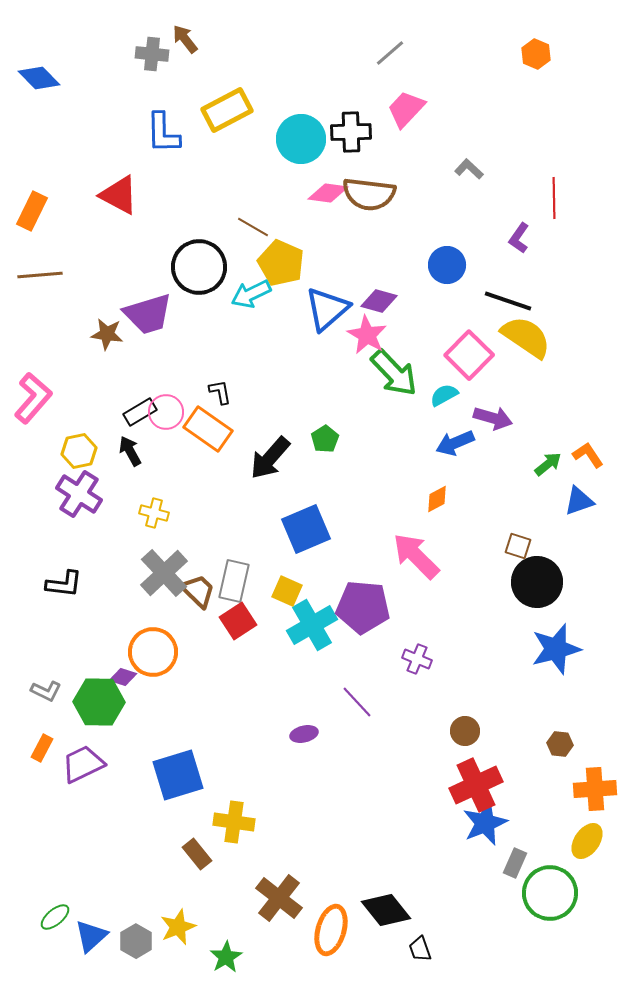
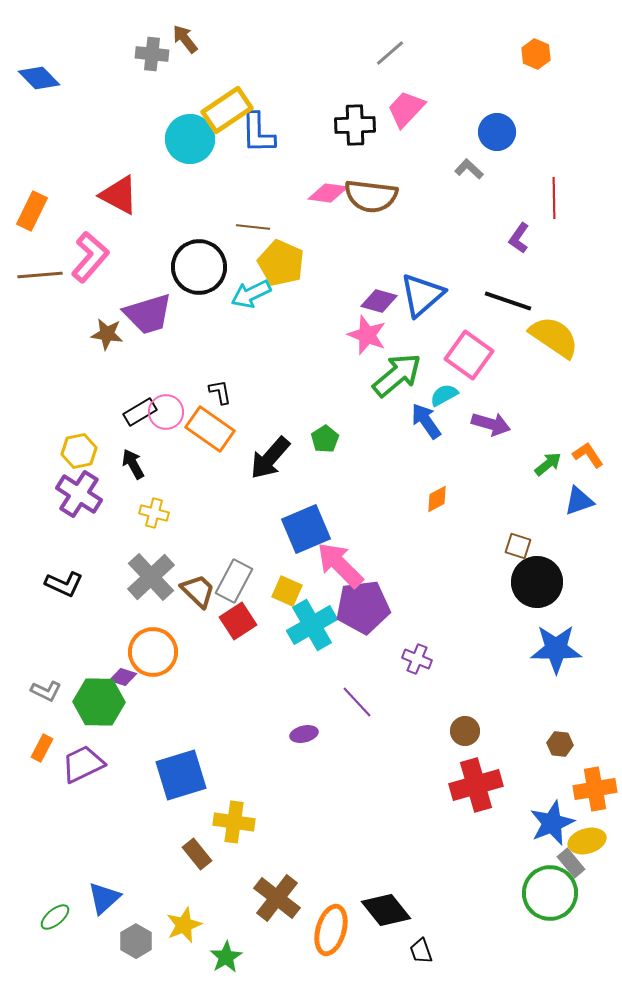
yellow rectangle at (227, 110): rotated 6 degrees counterclockwise
black cross at (351, 132): moved 4 px right, 7 px up
blue L-shape at (163, 133): moved 95 px right
cyan circle at (301, 139): moved 111 px left
brown semicircle at (369, 194): moved 2 px right, 2 px down
brown line at (253, 227): rotated 24 degrees counterclockwise
blue circle at (447, 265): moved 50 px right, 133 px up
blue triangle at (327, 309): moved 95 px right, 14 px up
pink star at (367, 335): rotated 9 degrees counterclockwise
yellow semicircle at (526, 337): moved 28 px right
pink square at (469, 355): rotated 9 degrees counterclockwise
green arrow at (394, 373): moved 3 px right, 2 px down; rotated 86 degrees counterclockwise
pink L-shape at (33, 398): moved 57 px right, 141 px up
purple arrow at (493, 418): moved 2 px left, 6 px down
orange rectangle at (208, 429): moved 2 px right
blue arrow at (455, 443): moved 29 px left, 22 px up; rotated 78 degrees clockwise
black arrow at (130, 451): moved 3 px right, 13 px down
pink arrow at (416, 556): moved 76 px left, 9 px down
gray cross at (164, 573): moved 13 px left, 4 px down
gray rectangle at (234, 581): rotated 15 degrees clockwise
black L-shape at (64, 584): rotated 18 degrees clockwise
purple pentagon at (363, 607): rotated 12 degrees counterclockwise
blue star at (556, 649): rotated 15 degrees clockwise
blue square at (178, 775): moved 3 px right
red cross at (476, 785): rotated 9 degrees clockwise
orange cross at (595, 789): rotated 6 degrees counterclockwise
blue star at (485, 823): moved 67 px right
yellow ellipse at (587, 841): rotated 39 degrees clockwise
gray rectangle at (515, 863): moved 56 px right; rotated 64 degrees counterclockwise
brown cross at (279, 898): moved 2 px left
yellow star at (178, 927): moved 6 px right, 2 px up
blue triangle at (91, 936): moved 13 px right, 38 px up
black trapezoid at (420, 949): moved 1 px right, 2 px down
